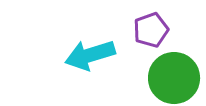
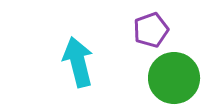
cyan arrow: moved 12 px left, 7 px down; rotated 93 degrees clockwise
